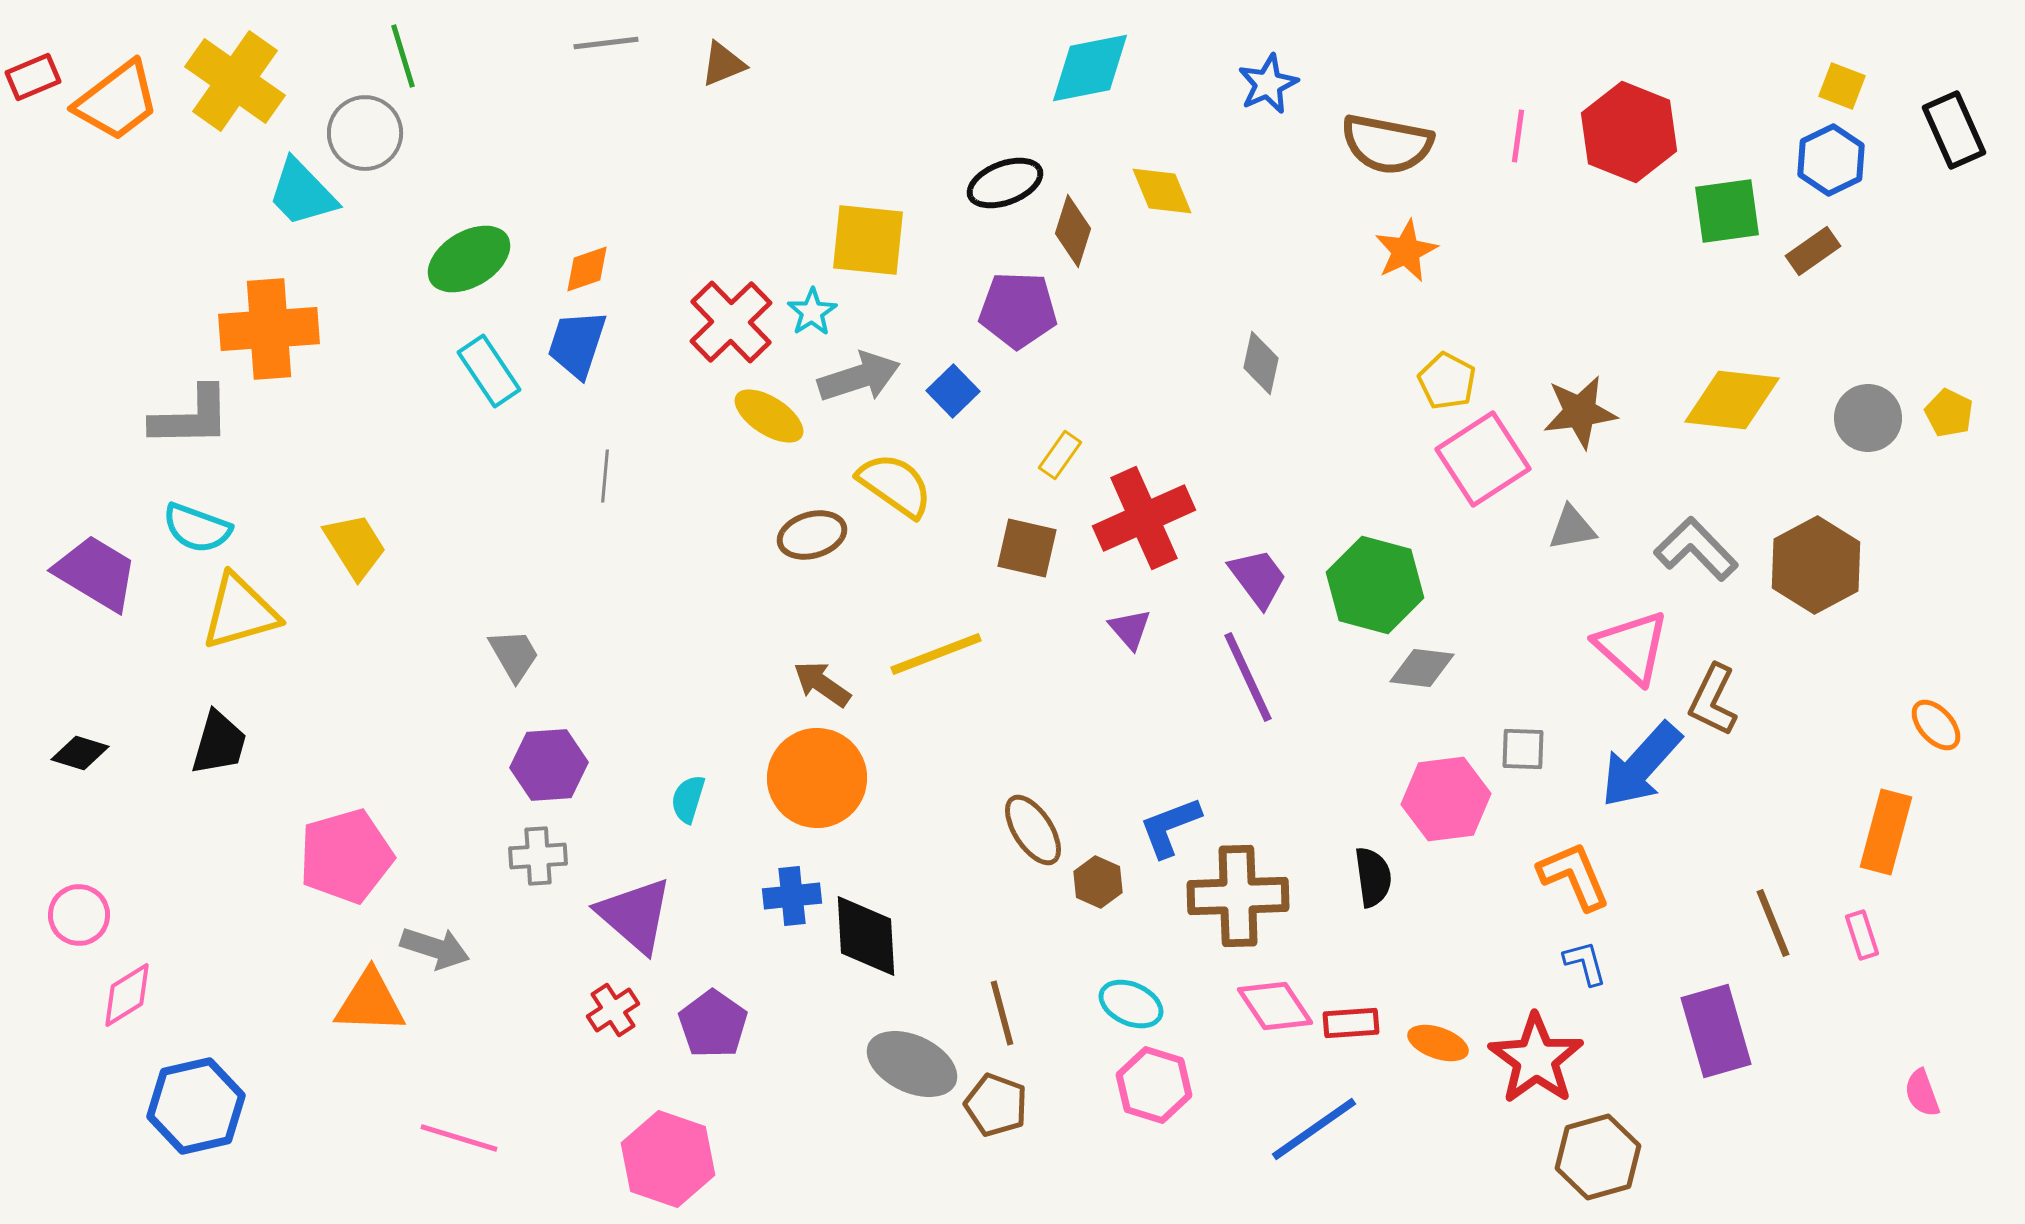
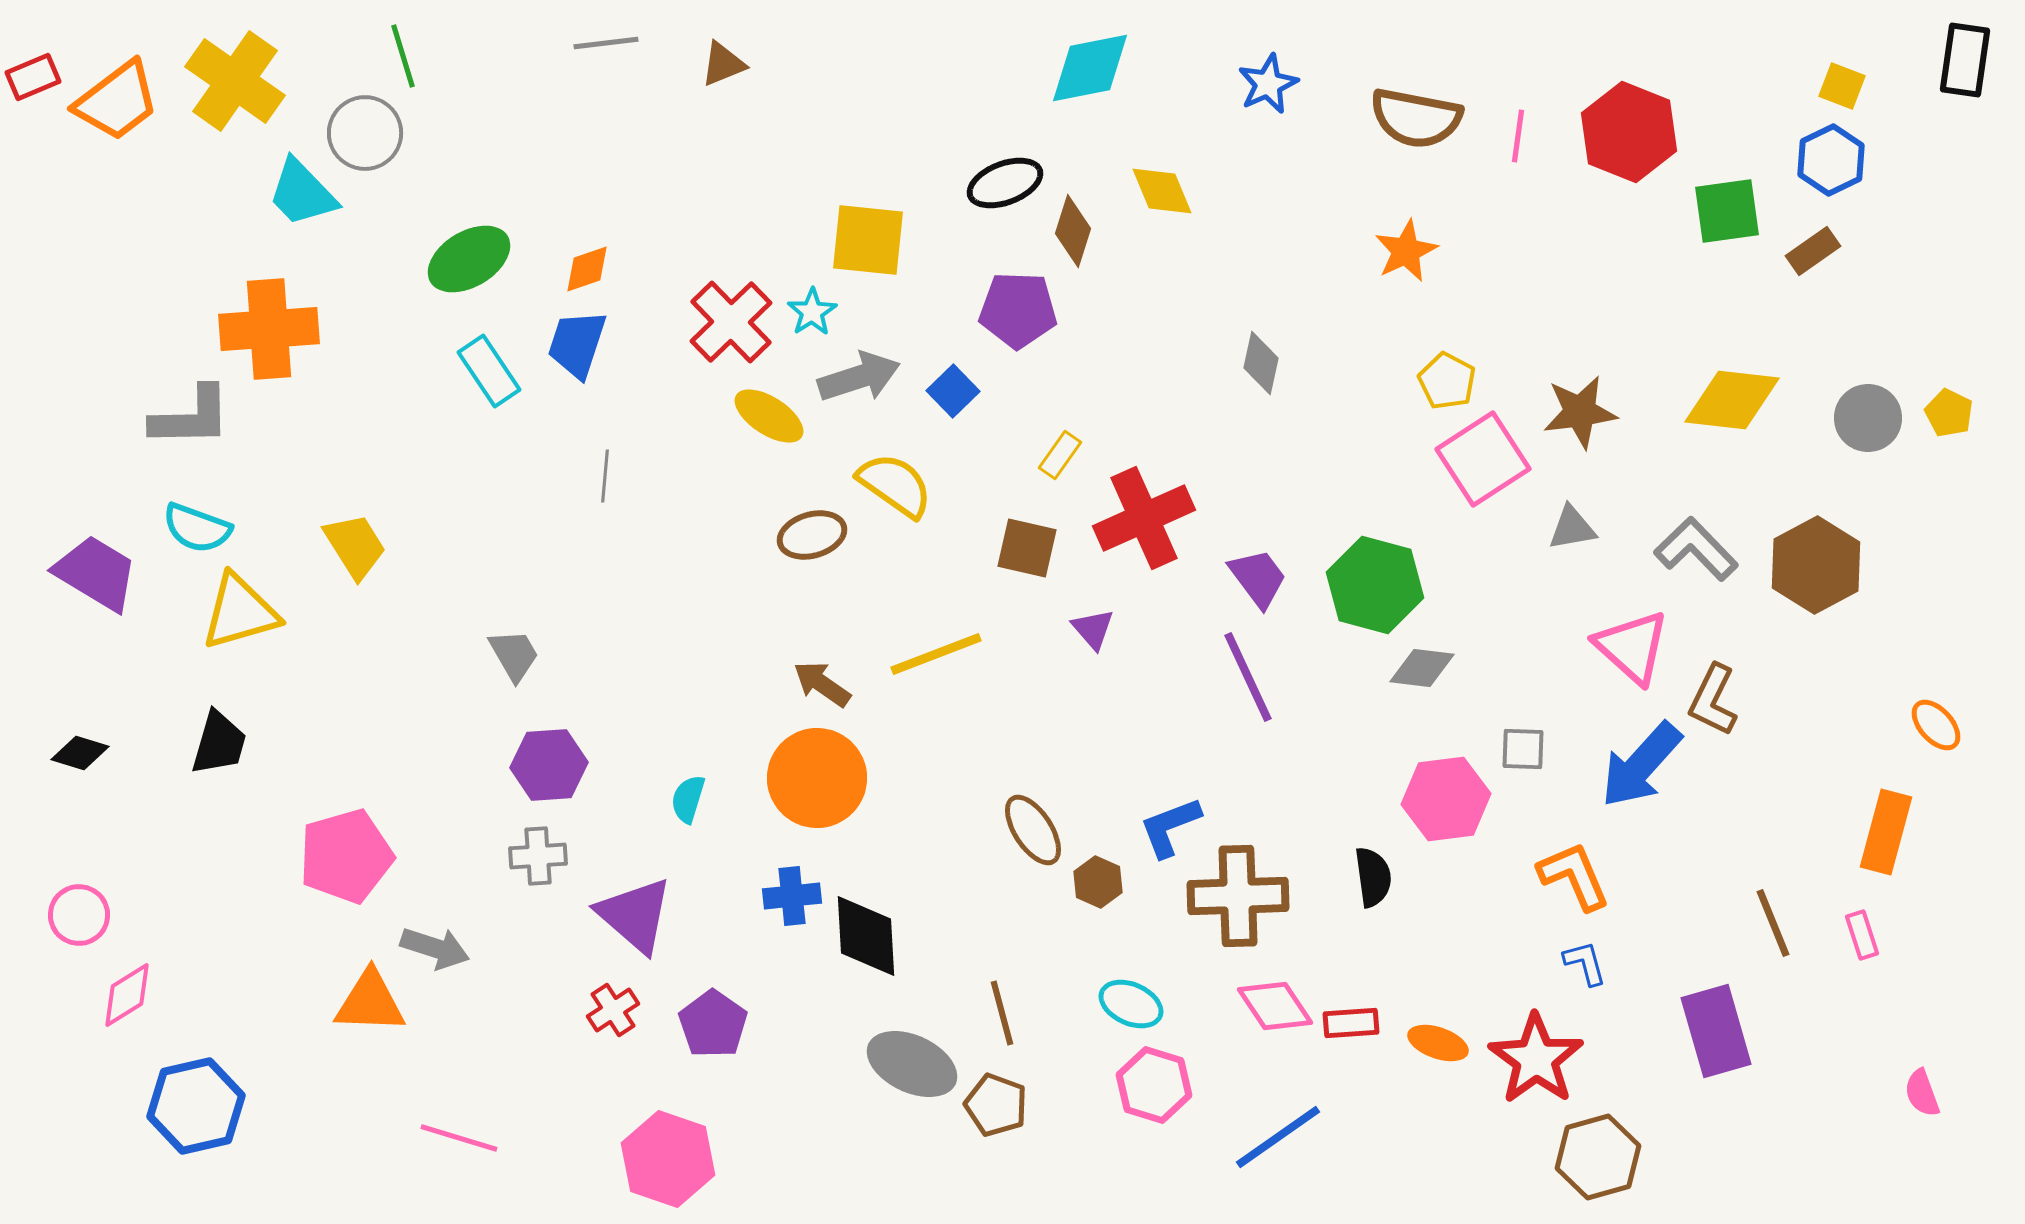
black rectangle at (1954, 130): moved 11 px right, 70 px up; rotated 32 degrees clockwise
brown semicircle at (1387, 144): moved 29 px right, 26 px up
purple triangle at (1130, 629): moved 37 px left
blue line at (1314, 1129): moved 36 px left, 8 px down
